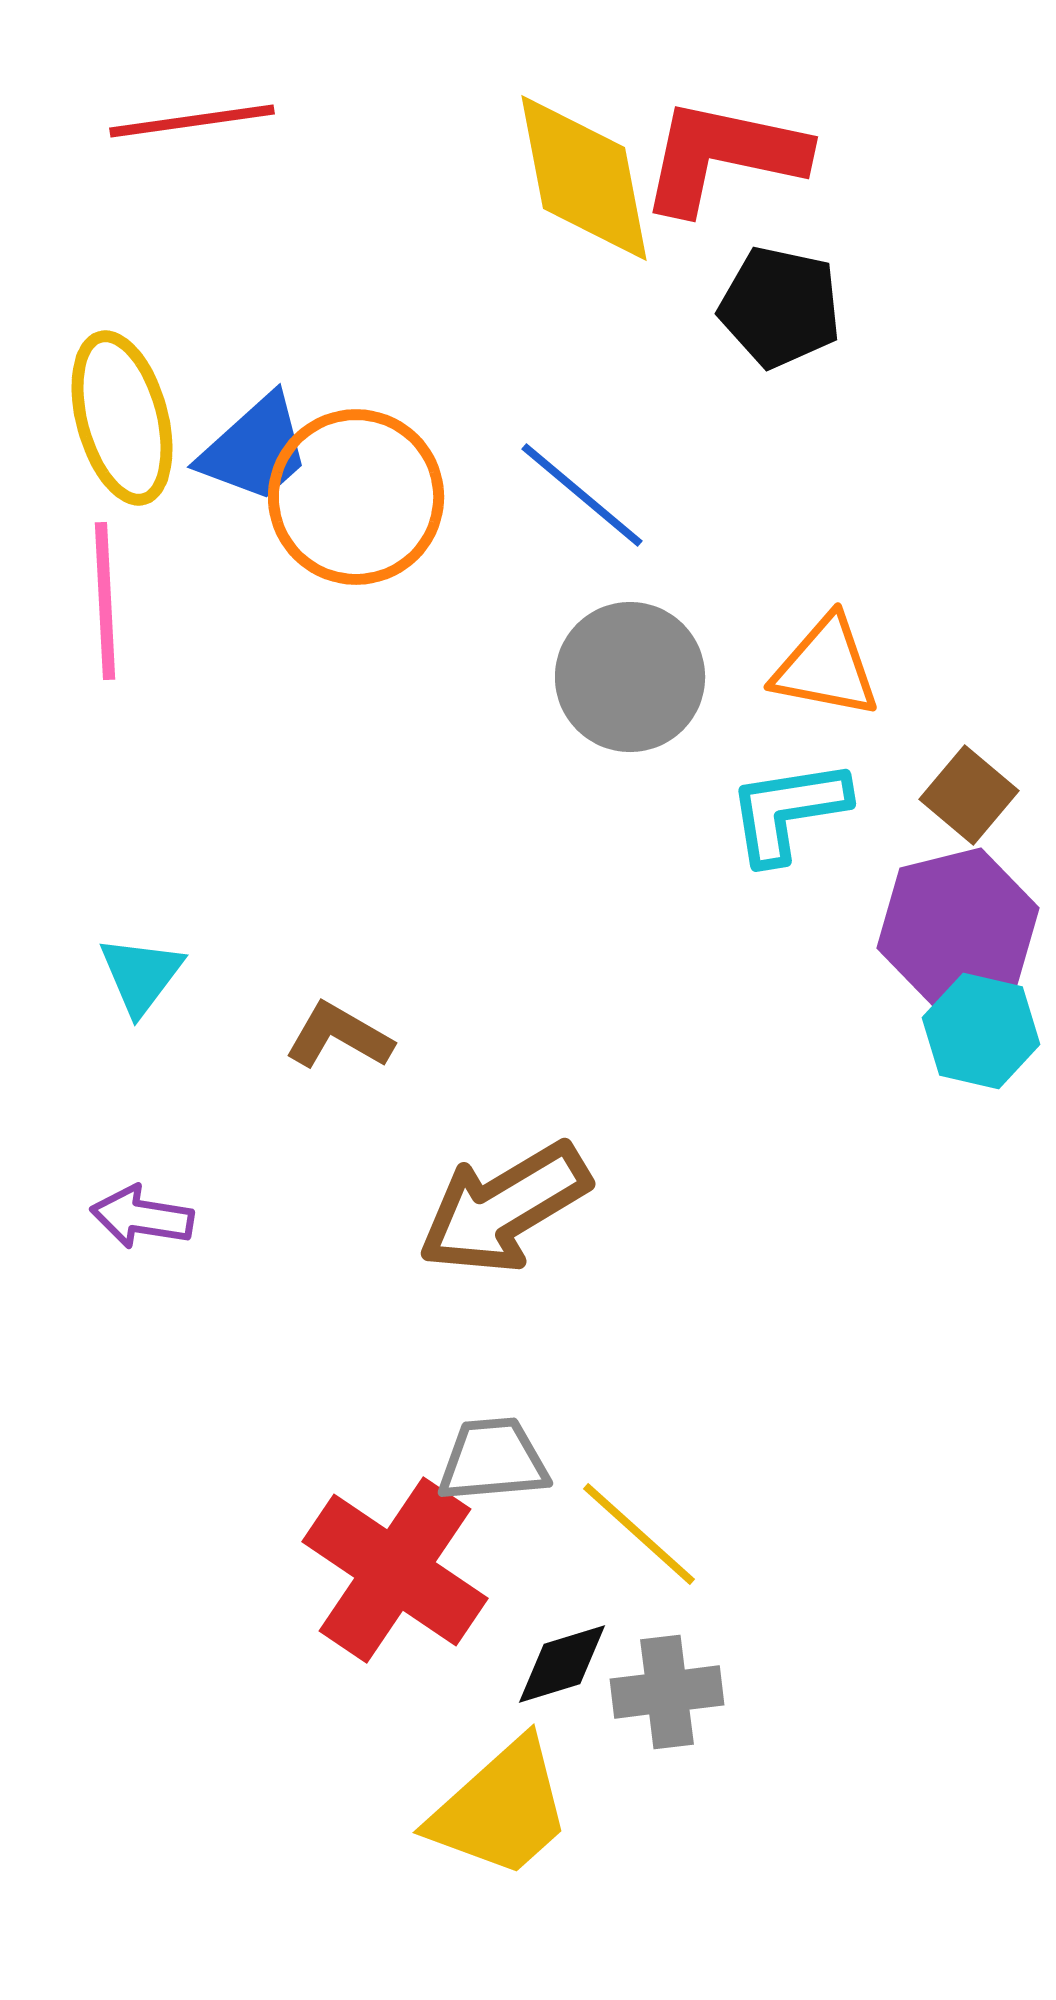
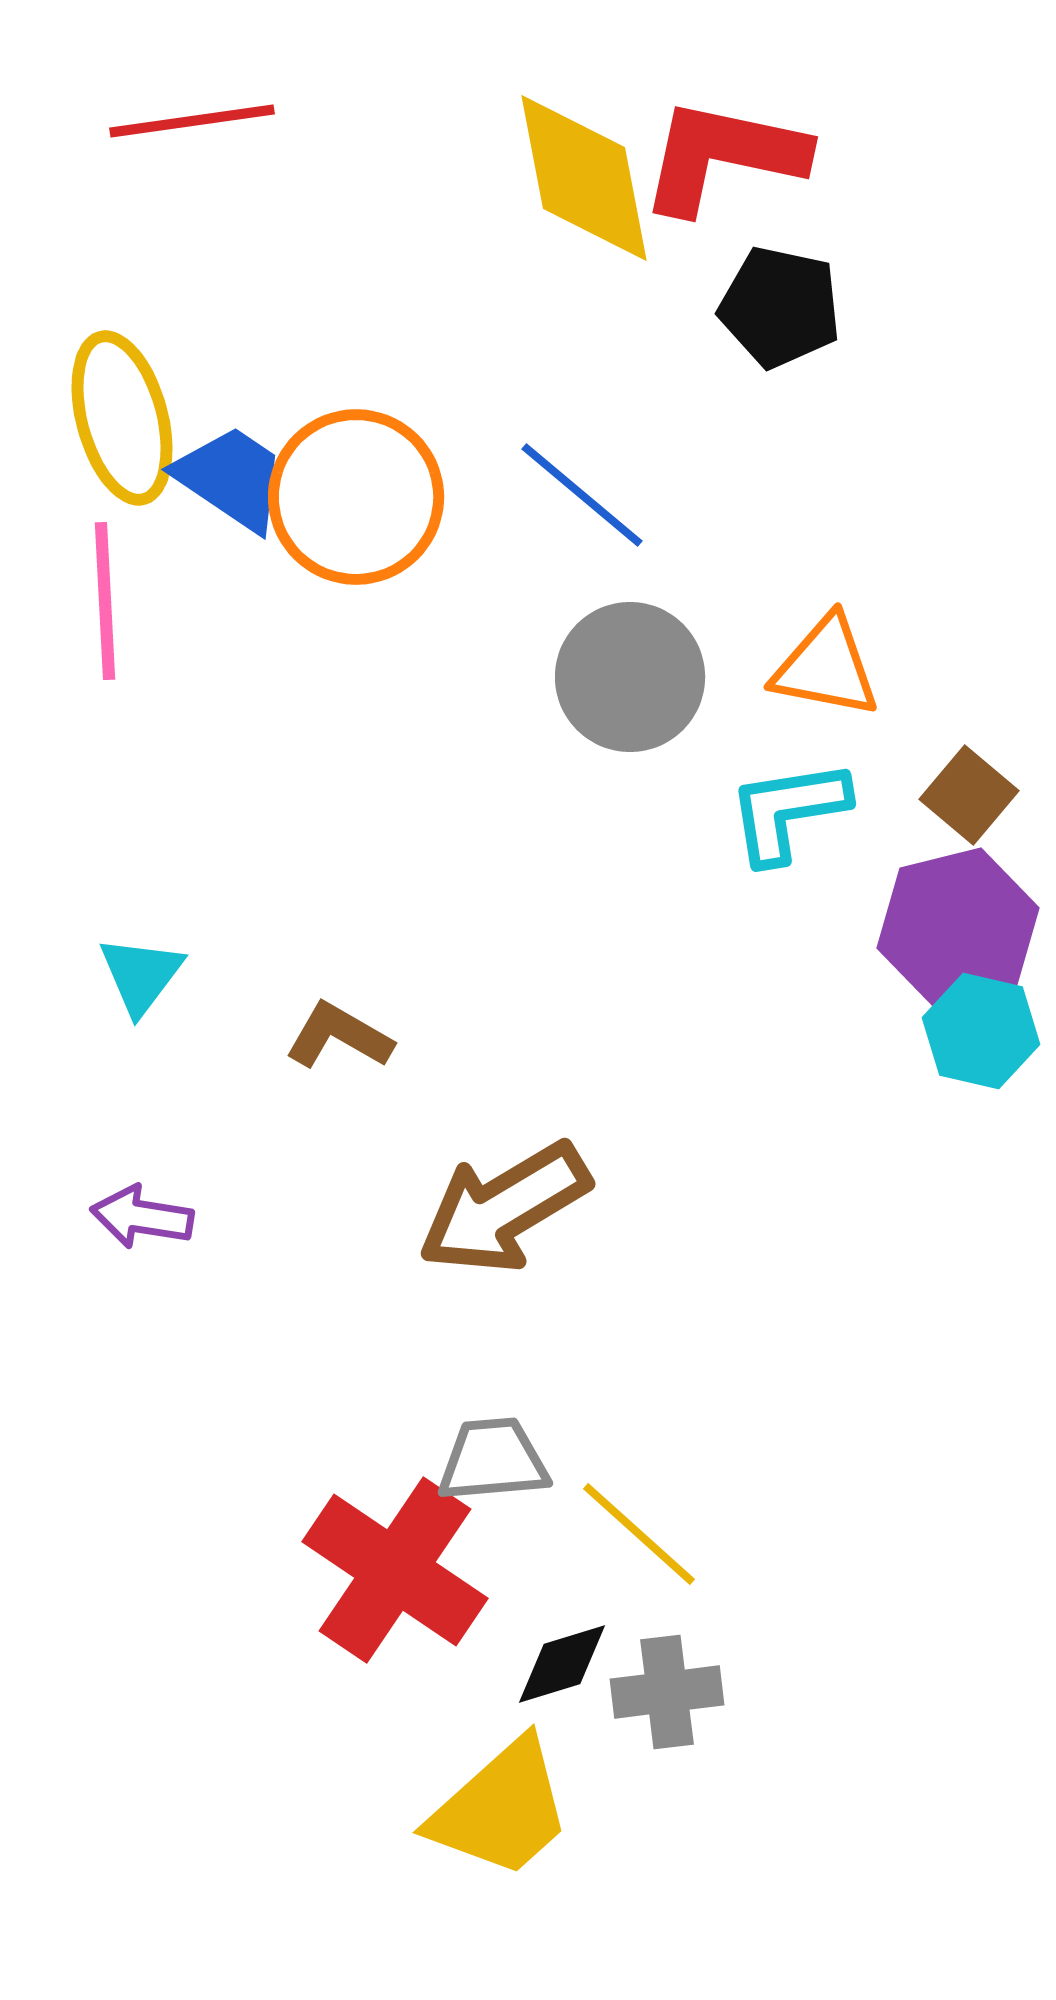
blue trapezoid: moved 24 px left, 29 px down; rotated 104 degrees counterclockwise
